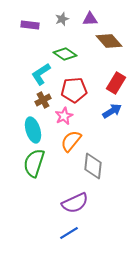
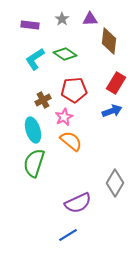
gray star: rotated 16 degrees counterclockwise
brown diamond: rotated 48 degrees clockwise
cyan L-shape: moved 6 px left, 15 px up
blue arrow: rotated 12 degrees clockwise
pink star: moved 1 px down
orange semicircle: rotated 90 degrees clockwise
gray diamond: moved 22 px right, 17 px down; rotated 24 degrees clockwise
purple semicircle: moved 3 px right
blue line: moved 1 px left, 2 px down
